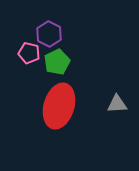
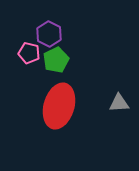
green pentagon: moved 1 px left, 2 px up
gray triangle: moved 2 px right, 1 px up
